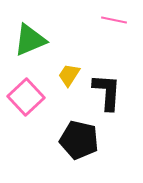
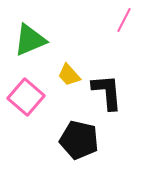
pink line: moved 10 px right; rotated 75 degrees counterclockwise
yellow trapezoid: rotated 75 degrees counterclockwise
black L-shape: rotated 9 degrees counterclockwise
pink square: rotated 6 degrees counterclockwise
